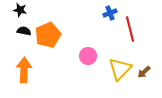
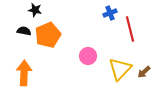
black star: moved 15 px right
orange arrow: moved 3 px down
